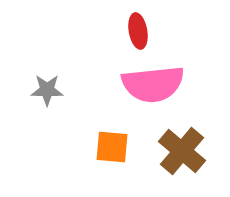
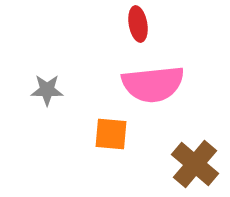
red ellipse: moved 7 px up
orange square: moved 1 px left, 13 px up
brown cross: moved 13 px right, 13 px down
